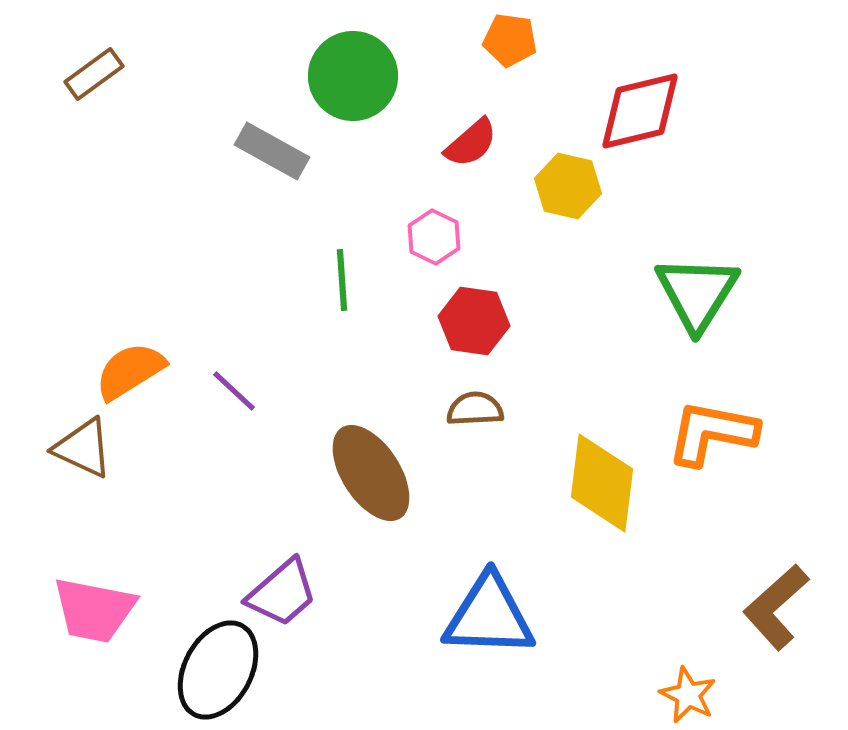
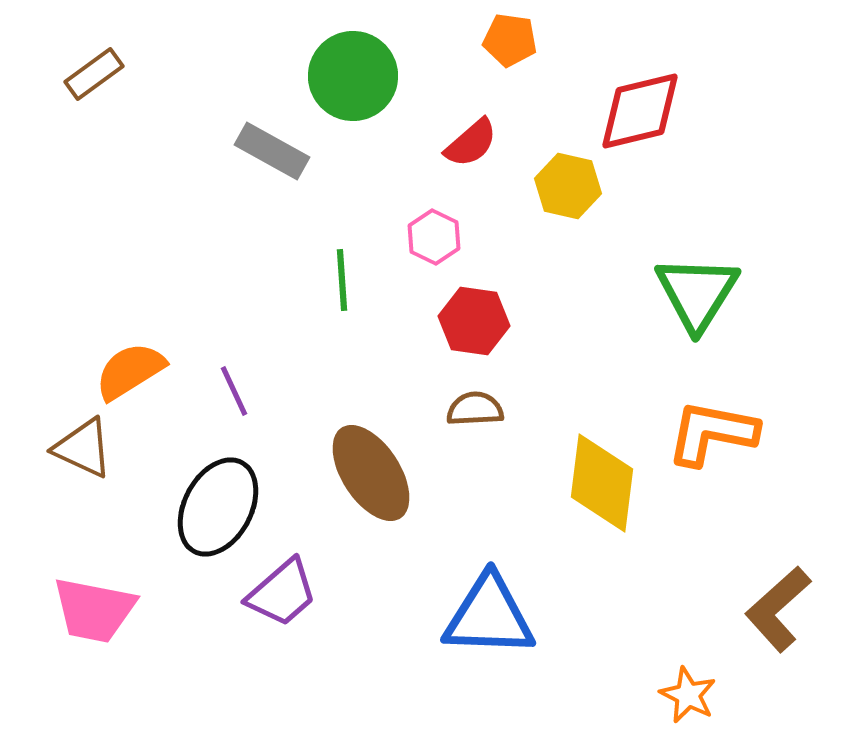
purple line: rotated 22 degrees clockwise
brown L-shape: moved 2 px right, 2 px down
black ellipse: moved 163 px up
